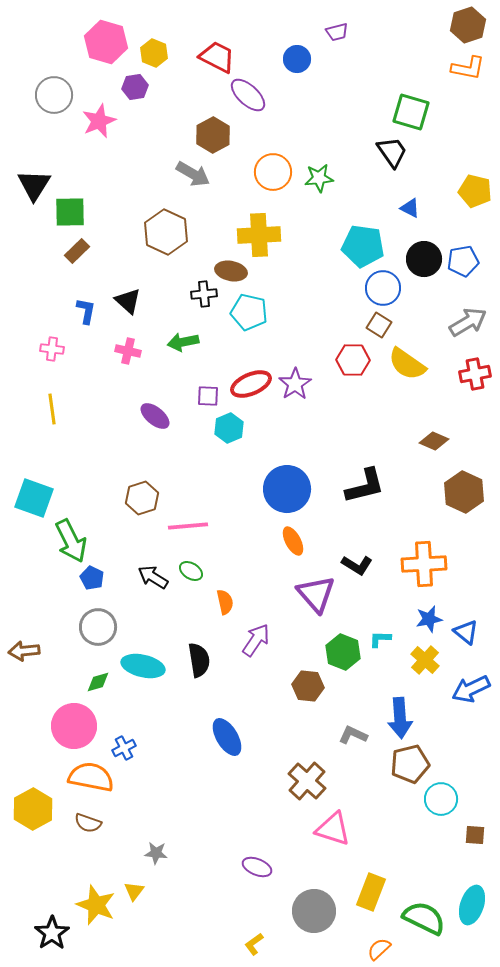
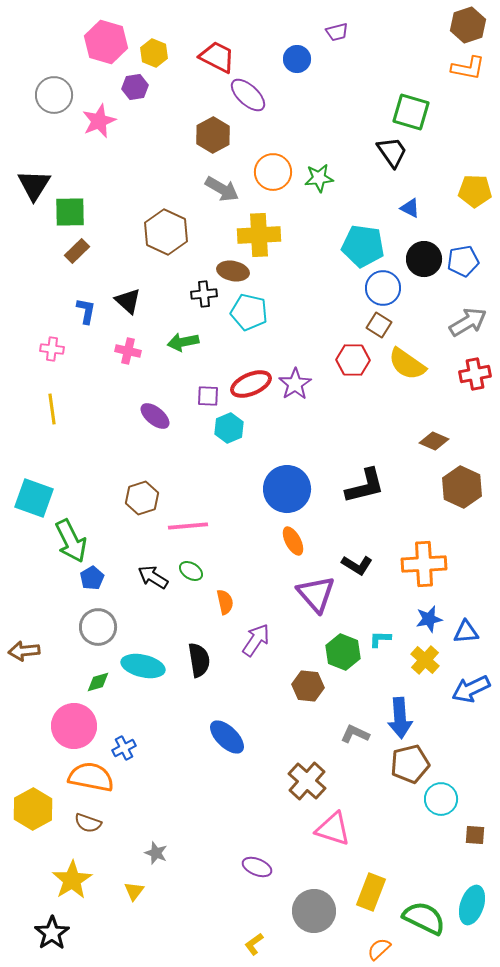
gray arrow at (193, 174): moved 29 px right, 15 px down
yellow pentagon at (475, 191): rotated 12 degrees counterclockwise
brown ellipse at (231, 271): moved 2 px right
brown hexagon at (464, 492): moved 2 px left, 5 px up
blue pentagon at (92, 578): rotated 15 degrees clockwise
blue triangle at (466, 632): rotated 44 degrees counterclockwise
gray L-shape at (353, 735): moved 2 px right, 1 px up
blue ellipse at (227, 737): rotated 15 degrees counterclockwise
gray star at (156, 853): rotated 15 degrees clockwise
yellow star at (96, 905): moved 24 px left, 25 px up; rotated 18 degrees clockwise
